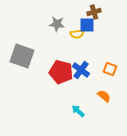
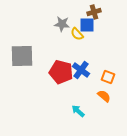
gray star: moved 5 px right
yellow semicircle: rotated 56 degrees clockwise
gray square: rotated 20 degrees counterclockwise
orange square: moved 2 px left, 8 px down
